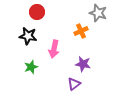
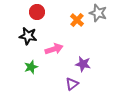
orange cross: moved 4 px left, 11 px up; rotated 24 degrees counterclockwise
pink arrow: rotated 120 degrees counterclockwise
purple triangle: moved 2 px left
